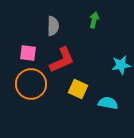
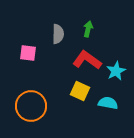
green arrow: moved 6 px left, 9 px down
gray semicircle: moved 5 px right, 8 px down
red L-shape: moved 25 px right; rotated 120 degrees counterclockwise
cyan star: moved 5 px left, 6 px down; rotated 18 degrees counterclockwise
orange circle: moved 22 px down
yellow square: moved 2 px right, 2 px down
